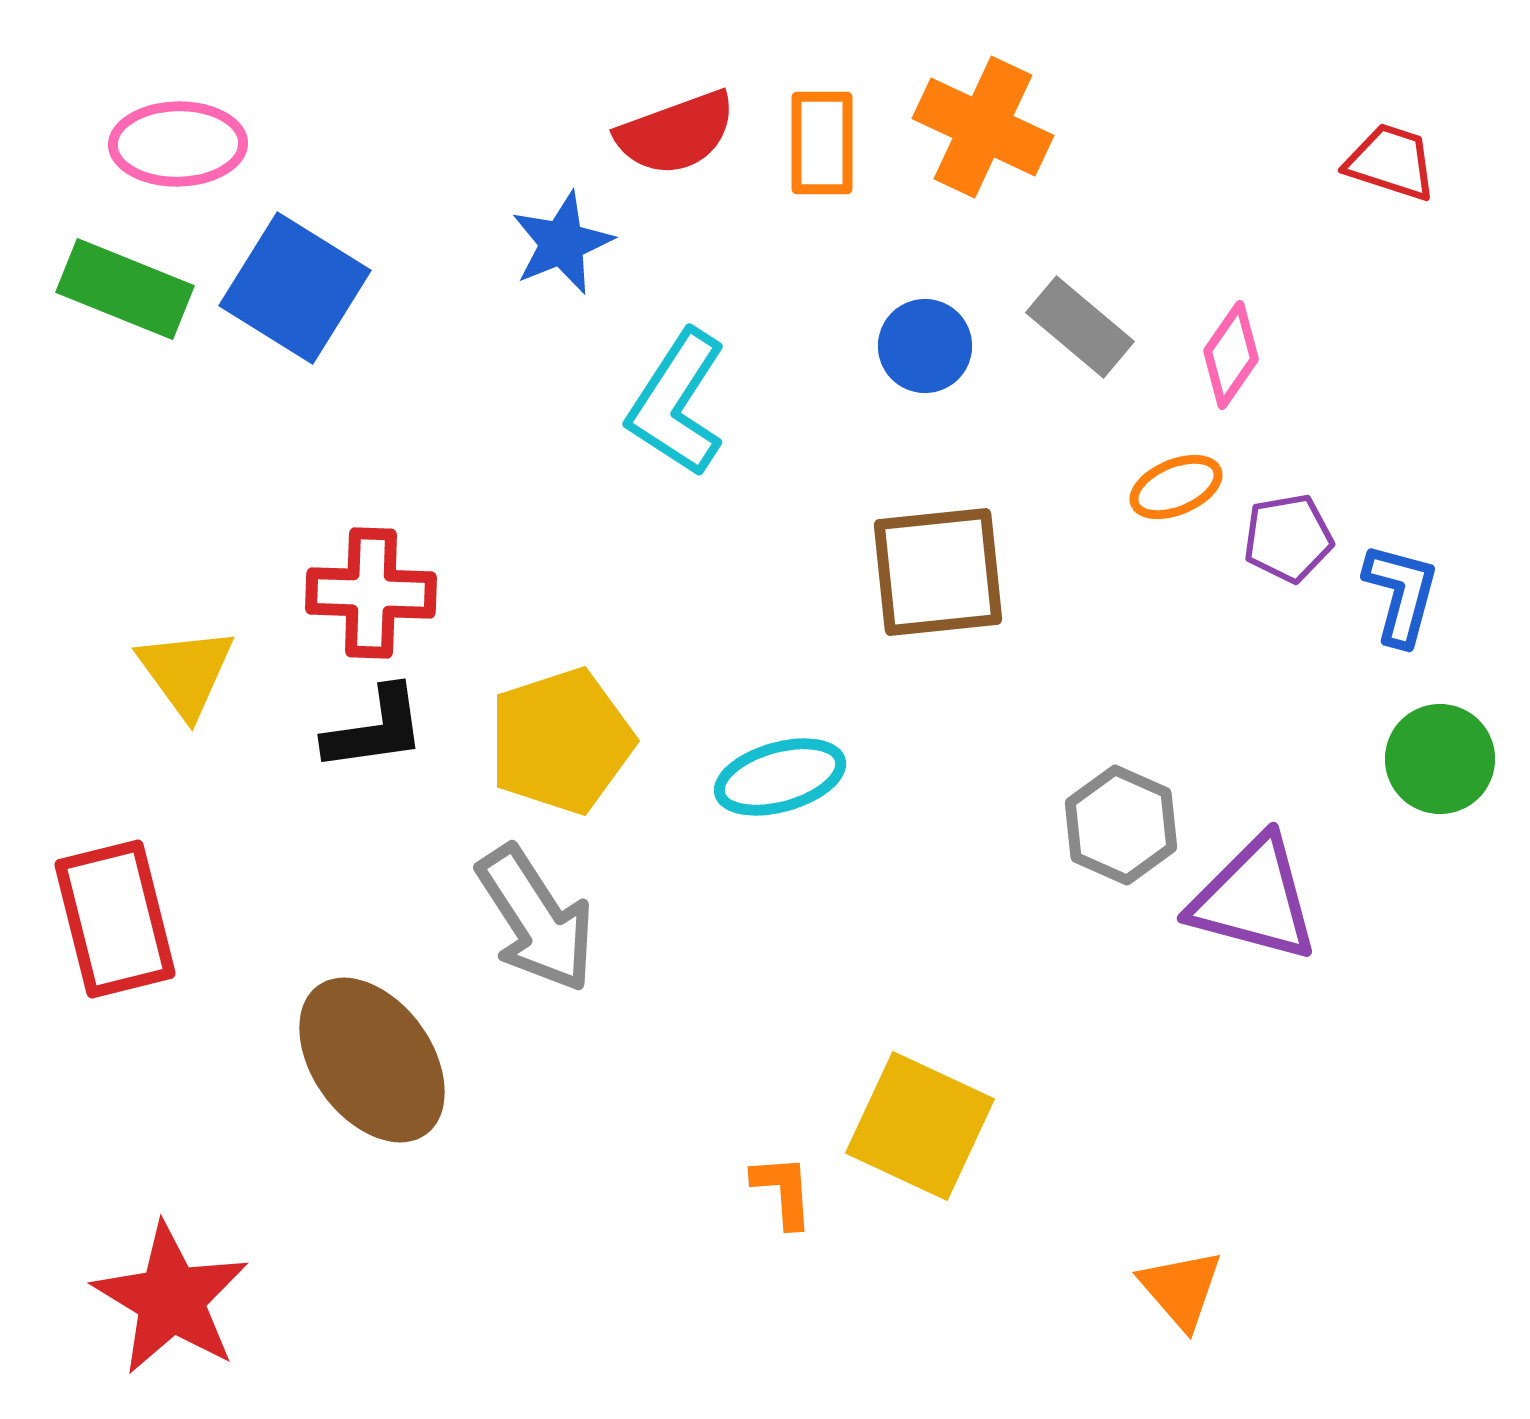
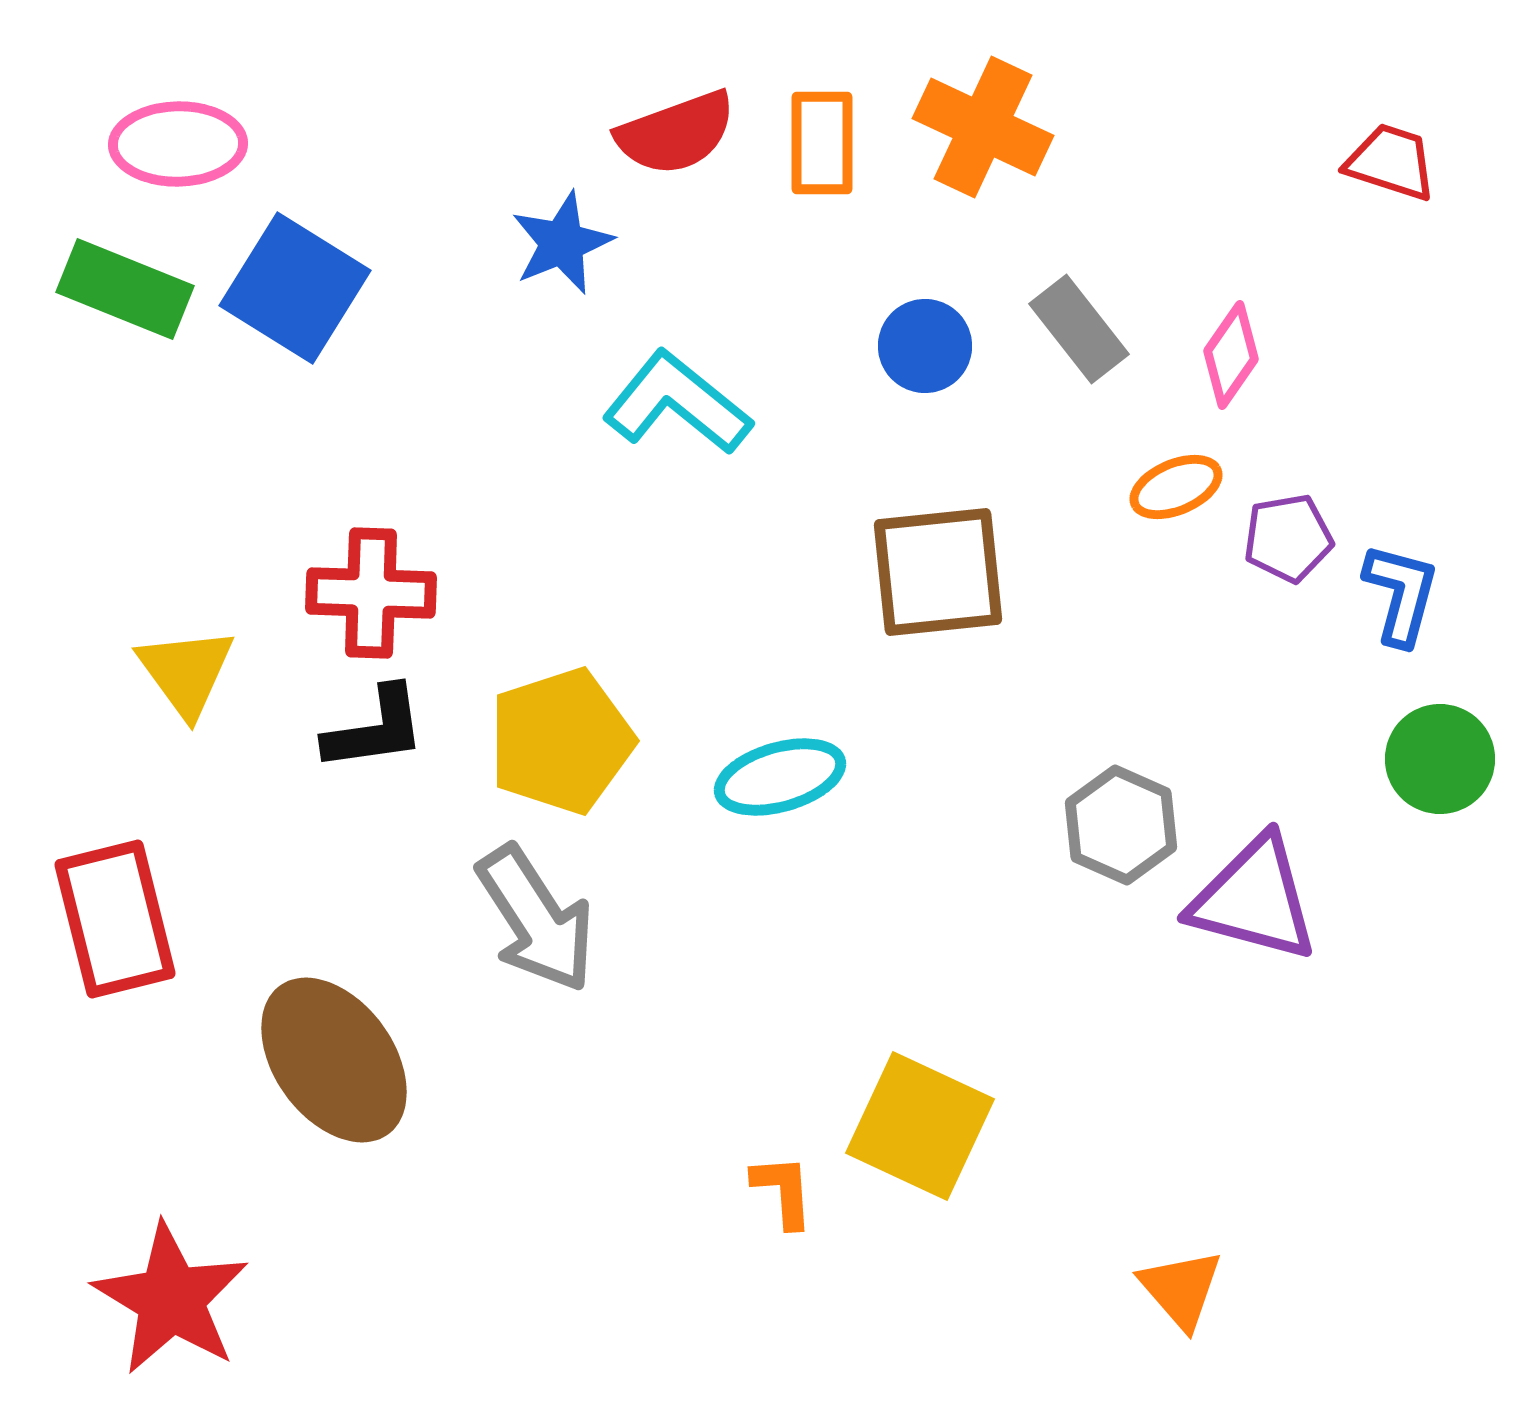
gray rectangle: moved 1 px left, 2 px down; rotated 12 degrees clockwise
cyan L-shape: rotated 96 degrees clockwise
brown ellipse: moved 38 px left
